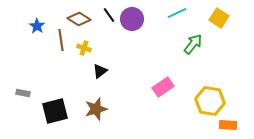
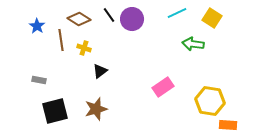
yellow square: moved 7 px left
green arrow: rotated 120 degrees counterclockwise
gray rectangle: moved 16 px right, 13 px up
